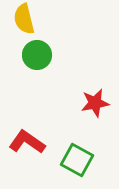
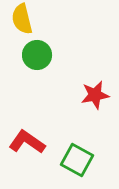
yellow semicircle: moved 2 px left
red star: moved 8 px up
